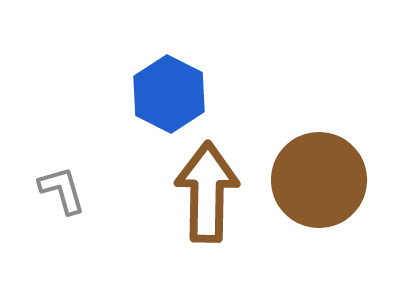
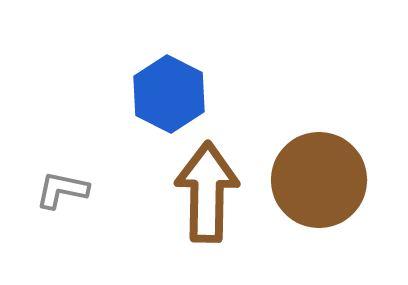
gray L-shape: rotated 62 degrees counterclockwise
